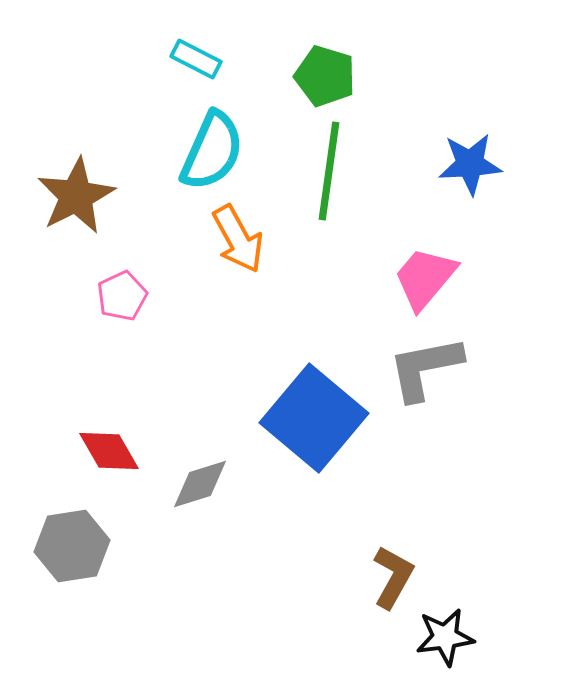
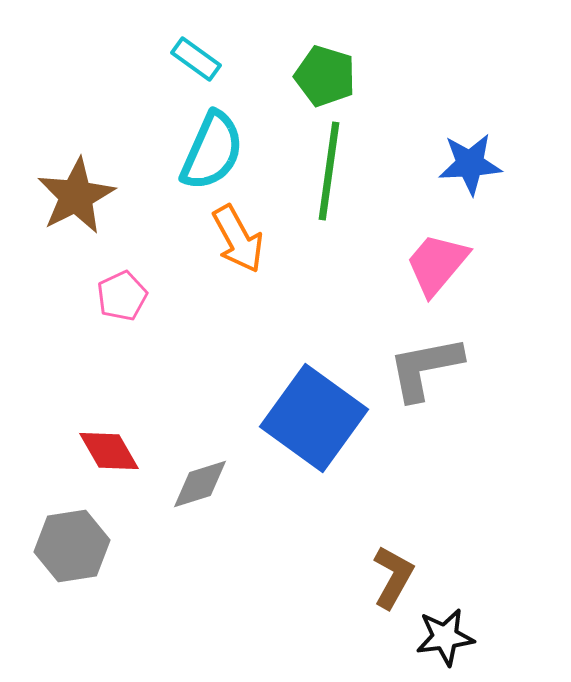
cyan rectangle: rotated 9 degrees clockwise
pink trapezoid: moved 12 px right, 14 px up
blue square: rotated 4 degrees counterclockwise
